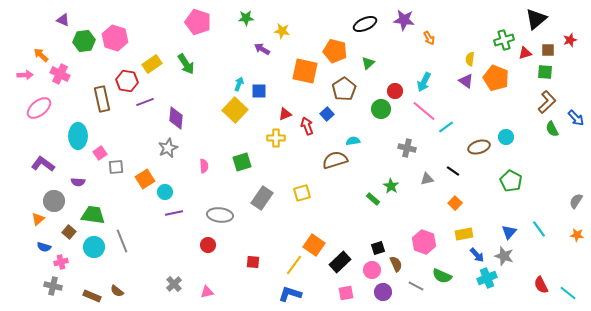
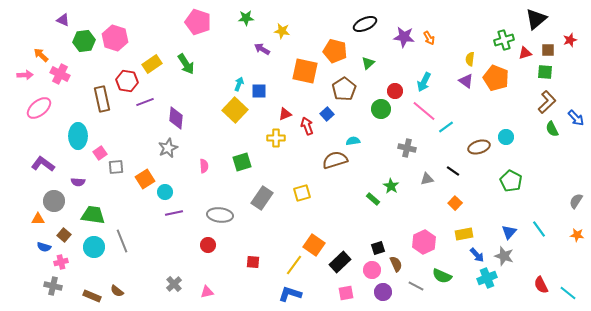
purple star at (404, 20): moved 17 px down
orange triangle at (38, 219): rotated 40 degrees clockwise
brown square at (69, 232): moved 5 px left, 3 px down
pink hexagon at (424, 242): rotated 15 degrees clockwise
